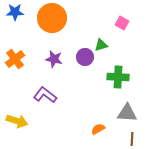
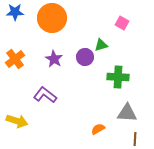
purple star: rotated 18 degrees clockwise
brown line: moved 3 px right
